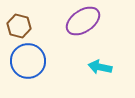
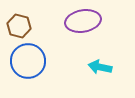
purple ellipse: rotated 24 degrees clockwise
